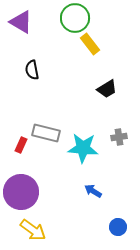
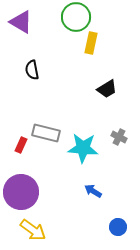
green circle: moved 1 px right, 1 px up
yellow rectangle: moved 1 px right, 1 px up; rotated 50 degrees clockwise
gray cross: rotated 35 degrees clockwise
